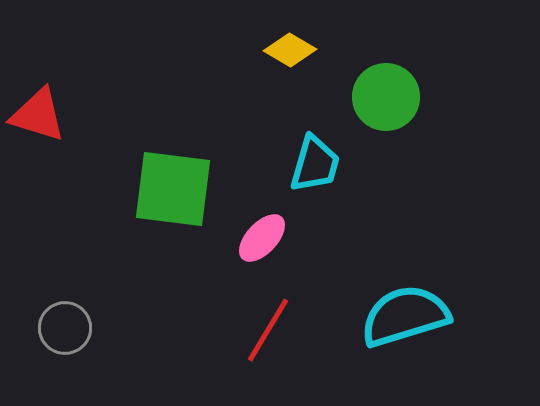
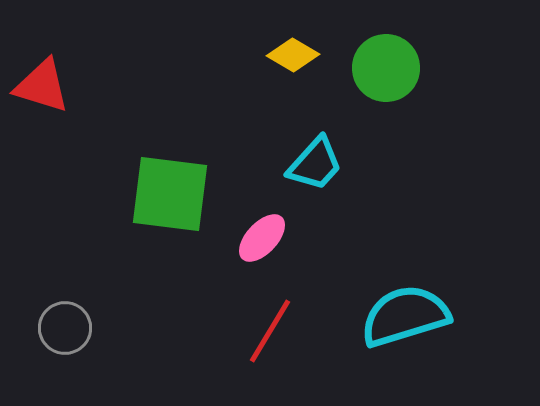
yellow diamond: moved 3 px right, 5 px down
green circle: moved 29 px up
red triangle: moved 4 px right, 29 px up
cyan trapezoid: rotated 26 degrees clockwise
green square: moved 3 px left, 5 px down
red line: moved 2 px right, 1 px down
